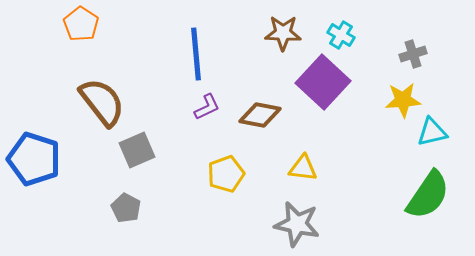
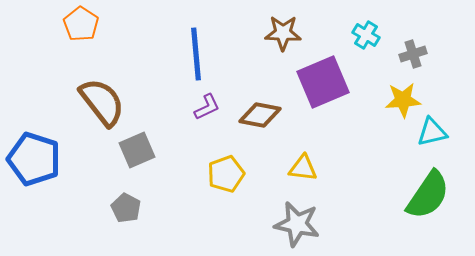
cyan cross: moved 25 px right
purple square: rotated 24 degrees clockwise
